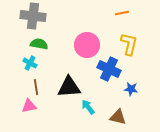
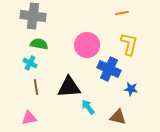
pink triangle: moved 12 px down
